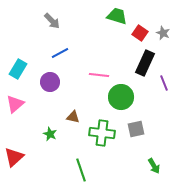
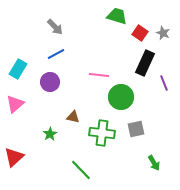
gray arrow: moved 3 px right, 6 px down
blue line: moved 4 px left, 1 px down
green star: rotated 16 degrees clockwise
green arrow: moved 3 px up
green line: rotated 25 degrees counterclockwise
